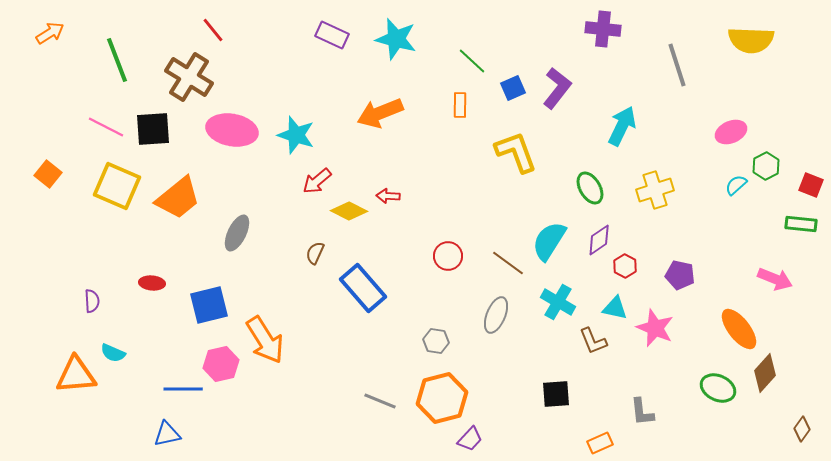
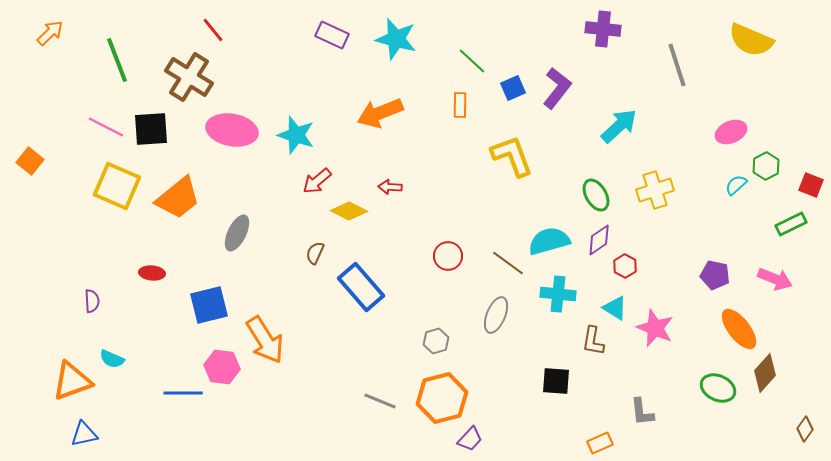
orange arrow at (50, 33): rotated 12 degrees counterclockwise
yellow semicircle at (751, 40): rotated 21 degrees clockwise
cyan arrow at (622, 126): moved 3 px left; rotated 21 degrees clockwise
black square at (153, 129): moved 2 px left
yellow L-shape at (516, 152): moved 4 px left, 4 px down
orange square at (48, 174): moved 18 px left, 13 px up
green ellipse at (590, 188): moved 6 px right, 7 px down
red arrow at (388, 196): moved 2 px right, 9 px up
green rectangle at (801, 224): moved 10 px left; rotated 32 degrees counterclockwise
cyan semicircle at (549, 241): rotated 42 degrees clockwise
purple pentagon at (680, 275): moved 35 px right
red ellipse at (152, 283): moved 10 px up
blue rectangle at (363, 288): moved 2 px left, 1 px up
cyan cross at (558, 302): moved 8 px up; rotated 24 degrees counterclockwise
cyan triangle at (615, 308): rotated 20 degrees clockwise
gray hexagon at (436, 341): rotated 25 degrees counterclockwise
brown L-shape at (593, 341): rotated 32 degrees clockwise
cyan semicircle at (113, 353): moved 1 px left, 6 px down
pink hexagon at (221, 364): moved 1 px right, 3 px down; rotated 20 degrees clockwise
orange triangle at (76, 375): moved 4 px left, 6 px down; rotated 15 degrees counterclockwise
blue line at (183, 389): moved 4 px down
black square at (556, 394): moved 13 px up; rotated 8 degrees clockwise
brown diamond at (802, 429): moved 3 px right
blue triangle at (167, 434): moved 83 px left
